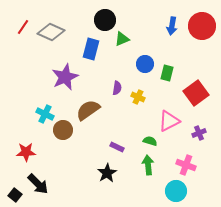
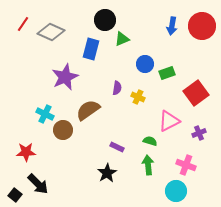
red line: moved 3 px up
green rectangle: rotated 56 degrees clockwise
